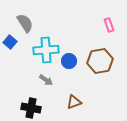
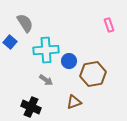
brown hexagon: moved 7 px left, 13 px down
black cross: moved 1 px up; rotated 12 degrees clockwise
